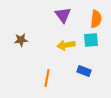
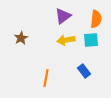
purple triangle: moved 1 px down; rotated 30 degrees clockwise
brown star: moved 2 px up; rotated 24 degrees counterclockwise
yellow arrow: moved 5 px up
blue rectangle: rotated 32 degrees clockwise
orange line: moved 1 px left
